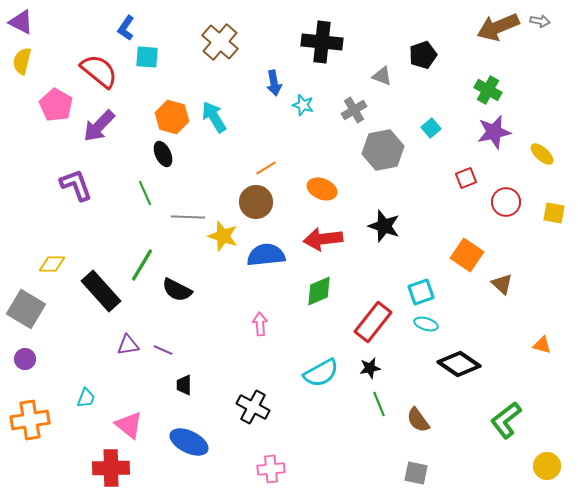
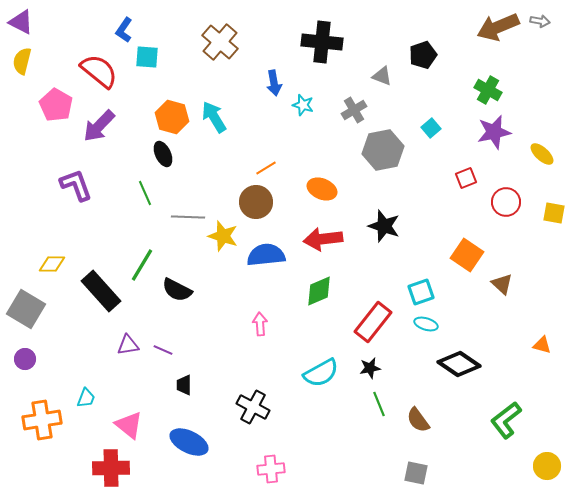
blue L-shape at (126, 28): moved 2 px left, 2 px down
orange cross at (30, 420): moved 12 px right
